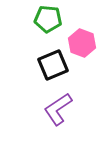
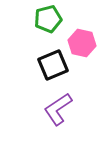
green pentagon: rotated 20 degrees counterclockwise
pink hexagon: rotated 8 degrees counterclockwise
